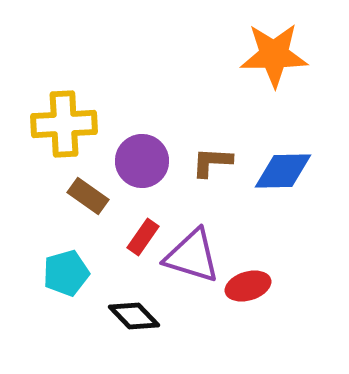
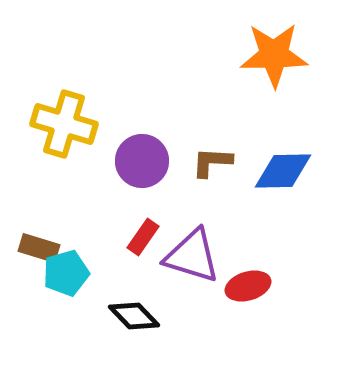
yellow cross: rotated 20 degrees clockwise
brown rectangle: moved 49 px left, 52 px down; rotated 18 degrees counterclockwise
